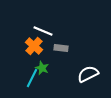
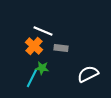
green star: rotated 16 degrees counterclockwise
